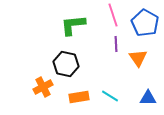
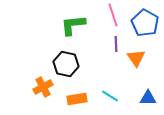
orange triangle: moved 2 px left
orange rectangle: moved 2 px left, 2 px down
